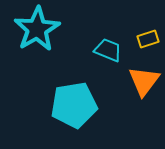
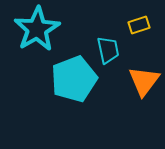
yellow rectangle: moved 9 px left, 14 px up
cyan trapezoid: rotated 56 degrees clockwise
cyan pentagon: moved 26 px up; rotated 12 degrees counterclockwise
